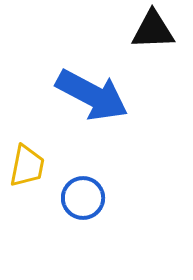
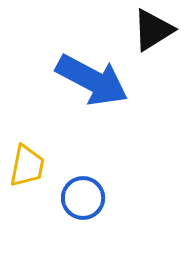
black triangle: rotated 30 degrees counterclockwise
blue arrow: moved 15 px up
